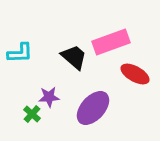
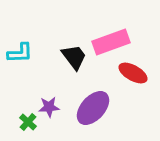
black trapezoid: rotated 12 degrees clockwise
red ellipse: moved 2 px left, 1 px up
purple star: moved 10 px down
green cross: moved 4 px left, 8 px down
